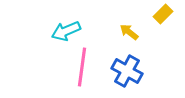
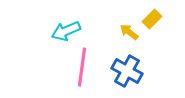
yellow rectangle: moved 11 px left, 5 px down
